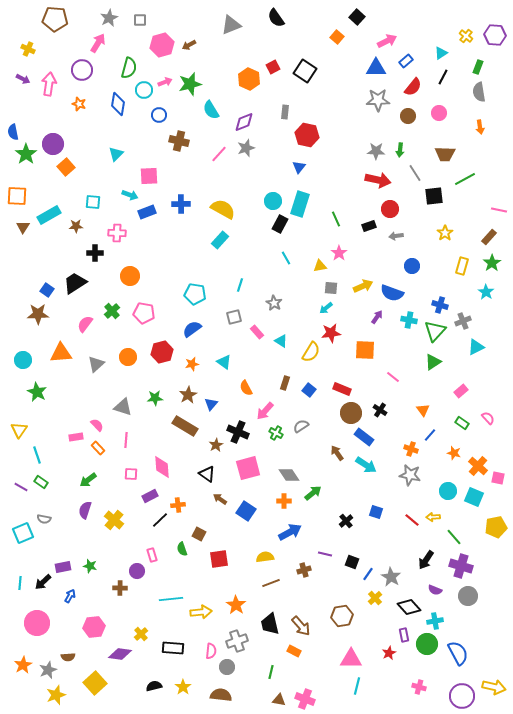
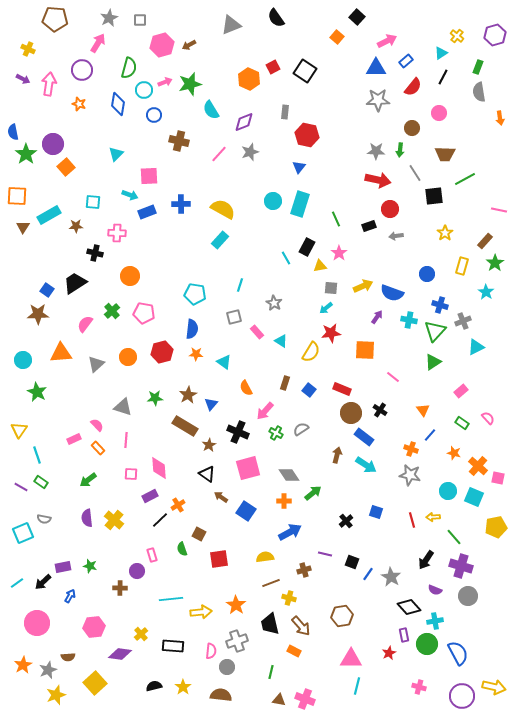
purple hexagon at (495, 35): rotated 20 degrees counterclockwise
yellow cross at (466, 36): moved 9 px left
blue circle at (159, 115): moved 5 px left
brown circle at (408, 116): moved 4 px right, 12 px down
orange arrow at (480, 127): moved 20 px right, 9 px up
gray star at (246, 148): moved 4 px right, 4 px down
black rectangle at (280, 224): moved 27 px right, 23 px down
brown rectangle at (489, 237): moved 4 px left, 4 px down
black cross at (95, 253): rotated 14 degrees clockwise
green star at (492, 263): moved 3 px right
blue circle at (412, 266): moved 15 px right, 8 px down
blue semicircle at (192, 329): rotated 132 degrees clockwise
orange star at (192, 364): moved 4 px right, 10 px up; rotated 16 degrees clockwise
gray semicircle at (301, 426): moved 3 px down
pink rectangle at (76, 437): moved 2 px left, 2 px down; rotated 16 degrees counterclockwise
brown star at (216, 445): moved 7 px left
brown arrow at (337, 453): moved 2 px down; rotated 49 degrees clockwise
pink diamond at (162, 467): moved 3 px left, 1 px down
brown arrow at (220, 499): moved 1 px right, 2 px up
orange cross at (178, 505): rotated 24 degrees counterclockwise
purple semicircle at (85, 510): moved 2 px right, 8 px down; rotated 24 degrees counterclockwise
red line at (412, 520): rotated 35 degrees clockwise
cyan line at (20, 583): moved 3 px left; rotated 48 degrees clockwise
yellow cross at (375, 598): moved 86 px left; rotated 32 degrees counterclockwise
black rectangle at (173, 648): moved 2 px up
